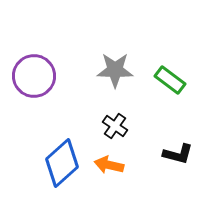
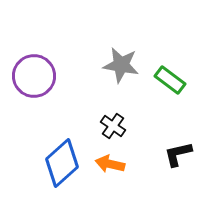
gray star: moved 6 px right, 5 px up; rotated 9 degrees clockwise
black cross: moved 2 px left
black L-shape: rotated 152 degrees clockwise
orange arrow: moved 1 px right, 1 px up
